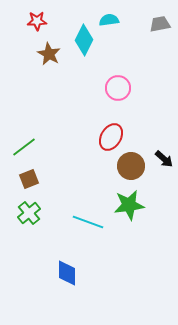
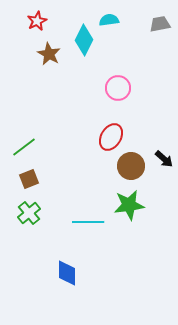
red star: rotated 24 degrees counterclockwise
cyan line: rotated 20 degrees counterclockwise
